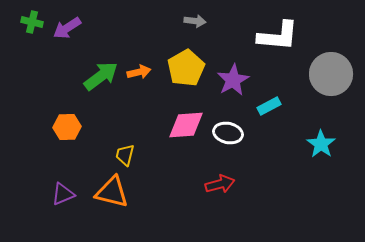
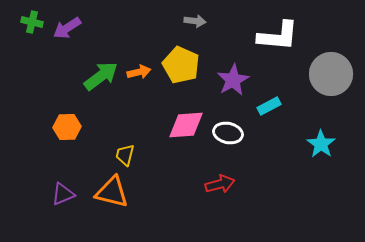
yellow pentagon: moved 5 px left, 3 px up; rotated 18 degrees counterclockwise
